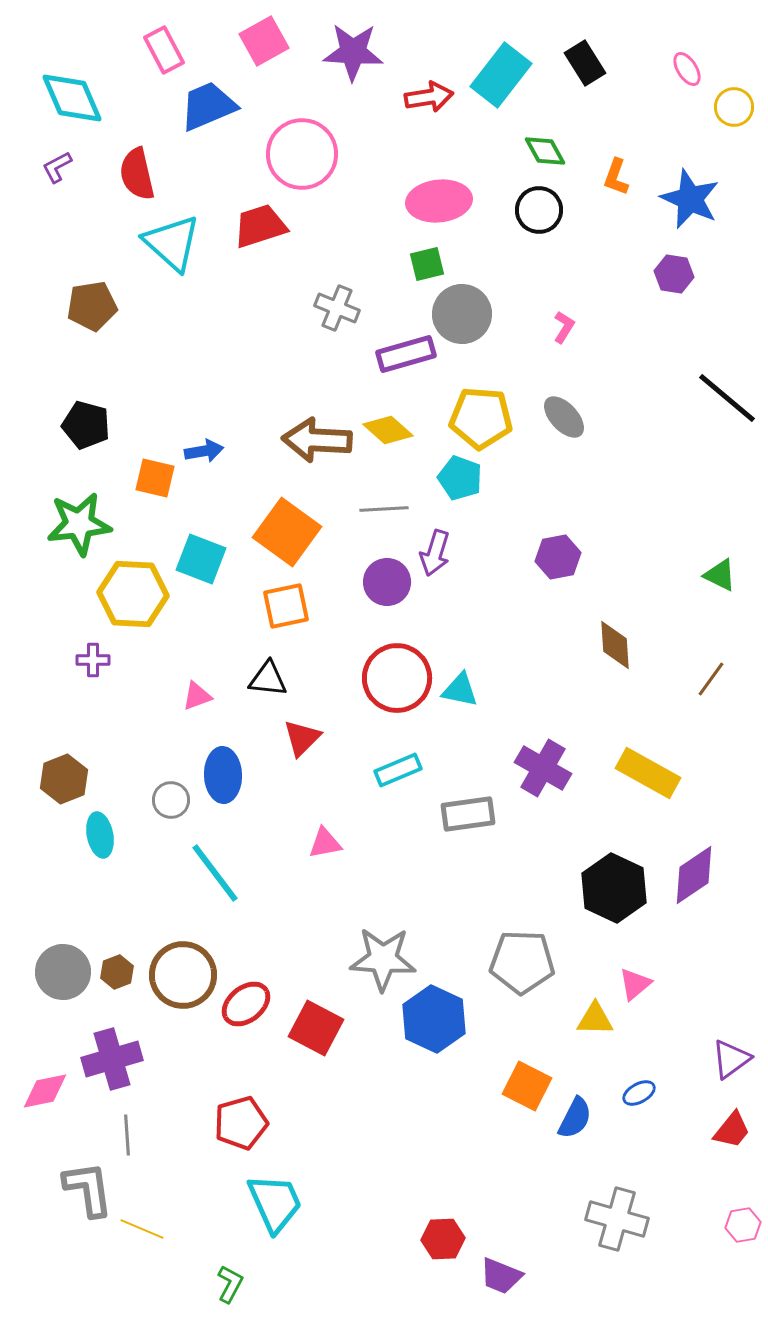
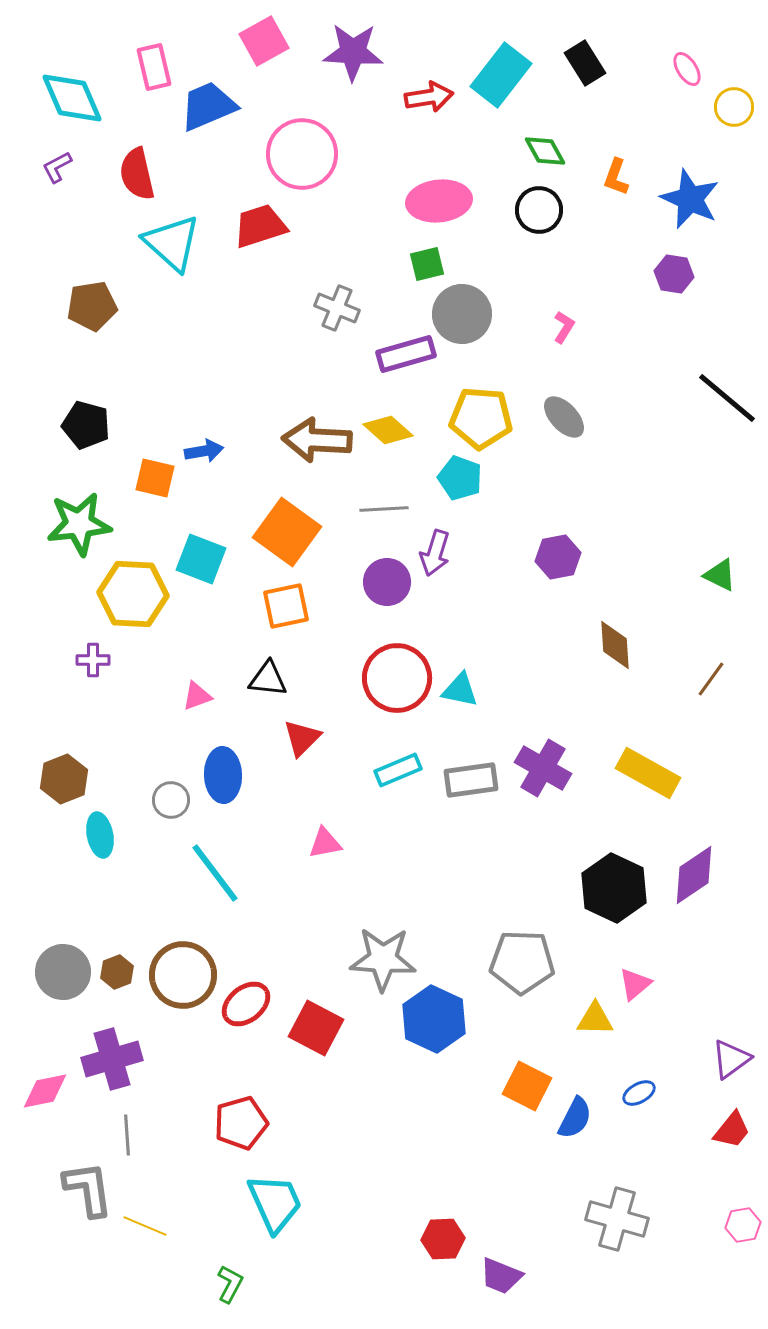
pink rectangle at (164, 50): moved 10 px left, 17 px down; rotated 15 degrees clockwise
gray rectangle at (468, 814): moved 3 px right, 34 px up
yellow line at (142, 1229): moved 3 px right, 3 px up
